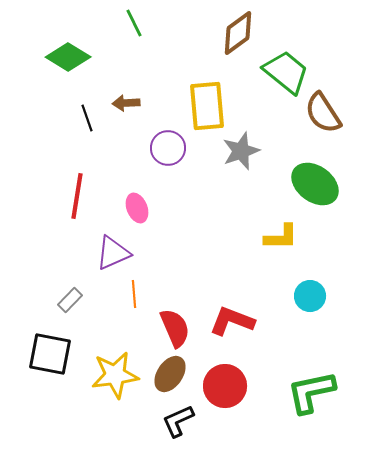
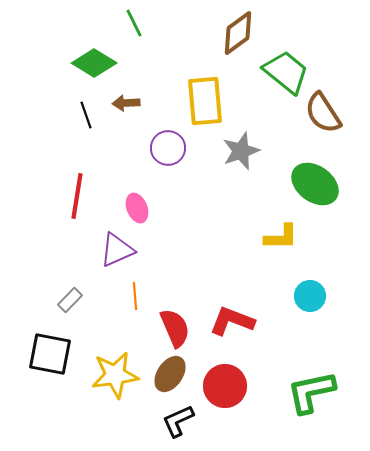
green diamond: moved 26 px right, 6 px down
yellow rectangle: moved 2 px left, 5 px up
black line: moved 1 px left, 3 px up
purple triangle: moved 4 px right, 3 px up
orange line: moved 1 px right, 2 px down
